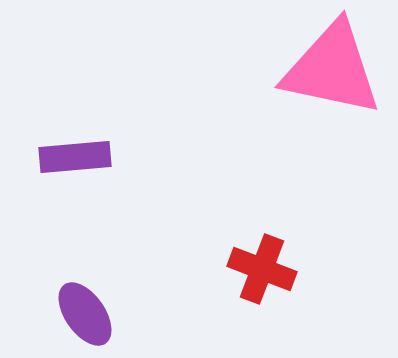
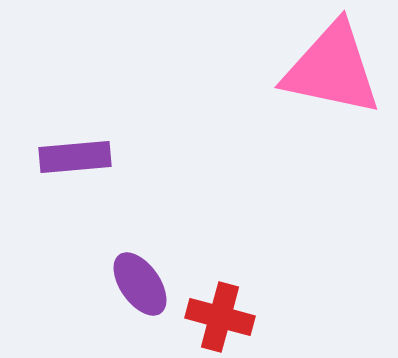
red cross: moved 42 px left, 48 px down; rotated 6 degrees counterclockwise
purple ellipse: moved 55 px right, 30 px up
